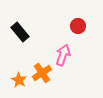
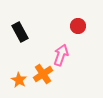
black rectangle: rotated 12 degrees clockwise
pink arrow: moved 2 px left
orange cross: moved 1 px right, 1 px down
